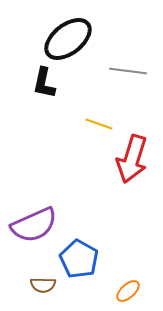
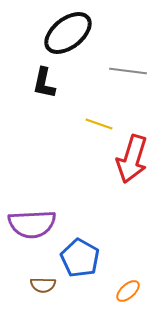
black ellipse: moved 6 px up
purple semicircle: moved 2 px left, 1 px up; rotated 21 degrees clockwise
blue pentagon: moved 1 px right, 1 px up
